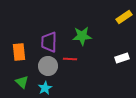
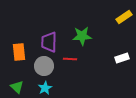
gray circle: moved 4 px left
green triangle: moved 5 px left, 5 px down
